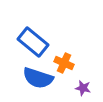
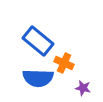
blue rectangle: moved 5 px right, 1 px up
blue semicircle: rotated 16 degrees counterclockwise
